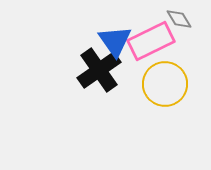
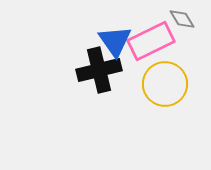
gray diamond: moved 3 px right
black cross: rotated 21 degrees clockwise
